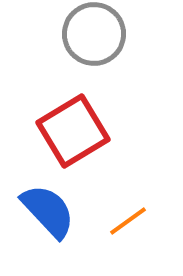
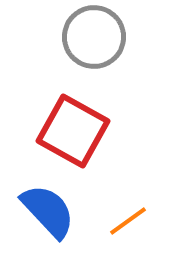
gray circle: moved 3 px down
red square: rotated 30 degrees counterclockwise
